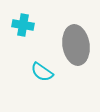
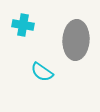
gray ellipse: moved 5 px up; rotated 12 degrees clockwise
